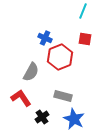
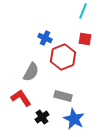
red hexagon: moved 3 px right
